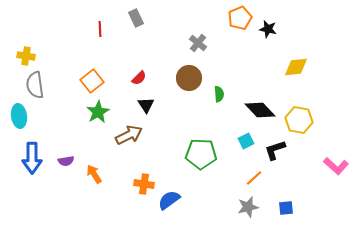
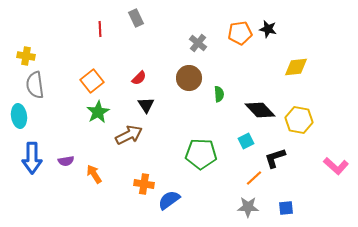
orange pentagon: moved 15 px down; rotated 15 degrees clockwise
black L-shape: moved 8 px down
gray star: rotated 15 degrees clockwise
